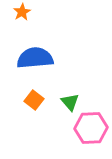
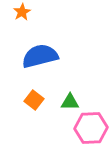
blue semicircle: moved 5 px right, 2 px up; rotated 9 degrees counterclockwise
green triangle: rotated 48 degrees counterclockwise
